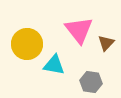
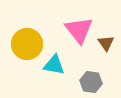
brown triangle: rotated 18 degrees counterclockwise
